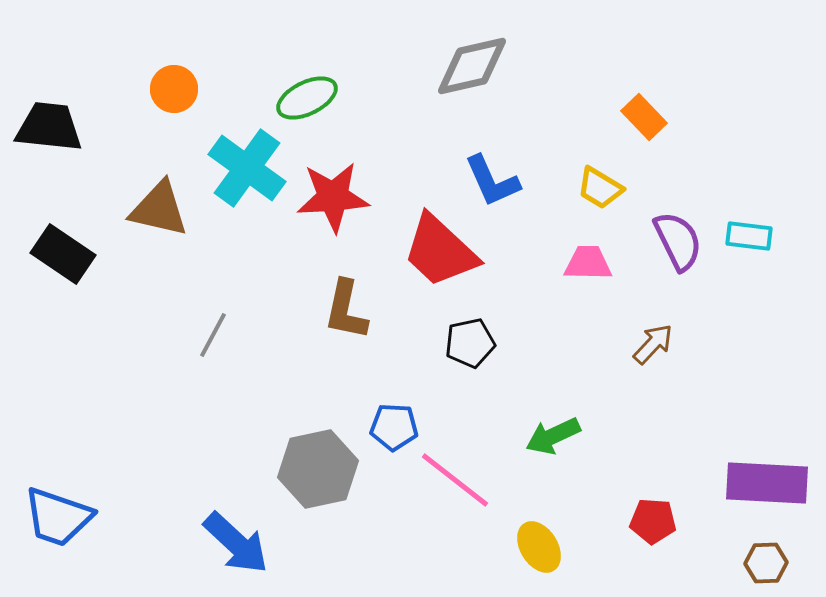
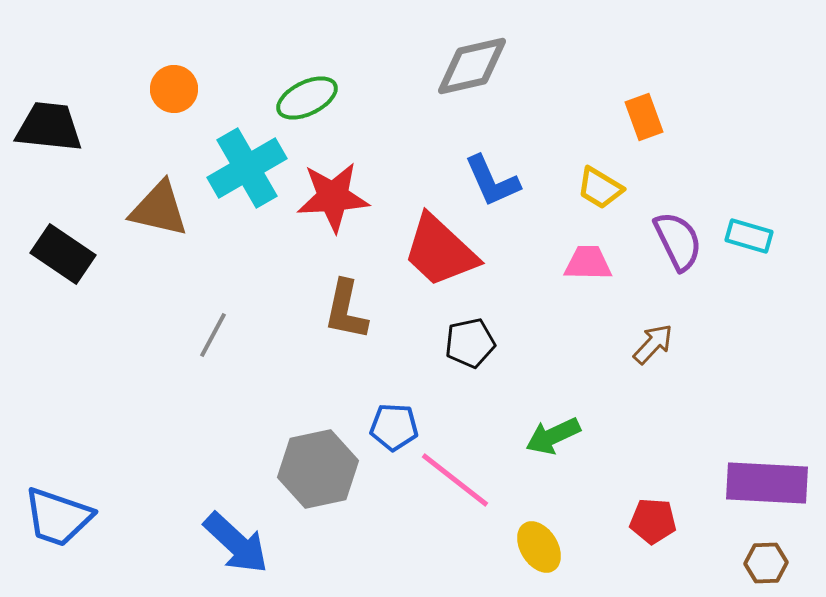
orange rectangle: rotated 24 degrees clockwise
cyan cross: rotated 24 degrees clockwise
cyan rectangle: rotated 9 degrees clockwise
